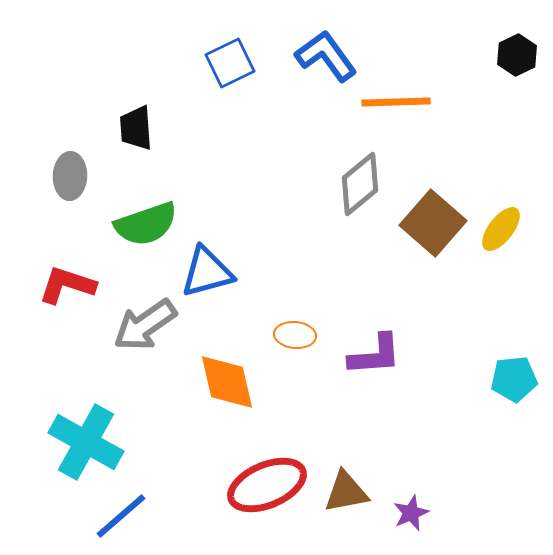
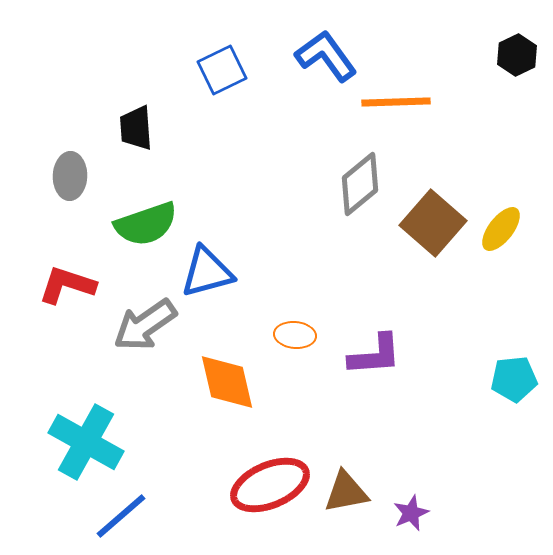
blue square: moved 8 px left, 7 px down
red ellipse: moved 3 px right
